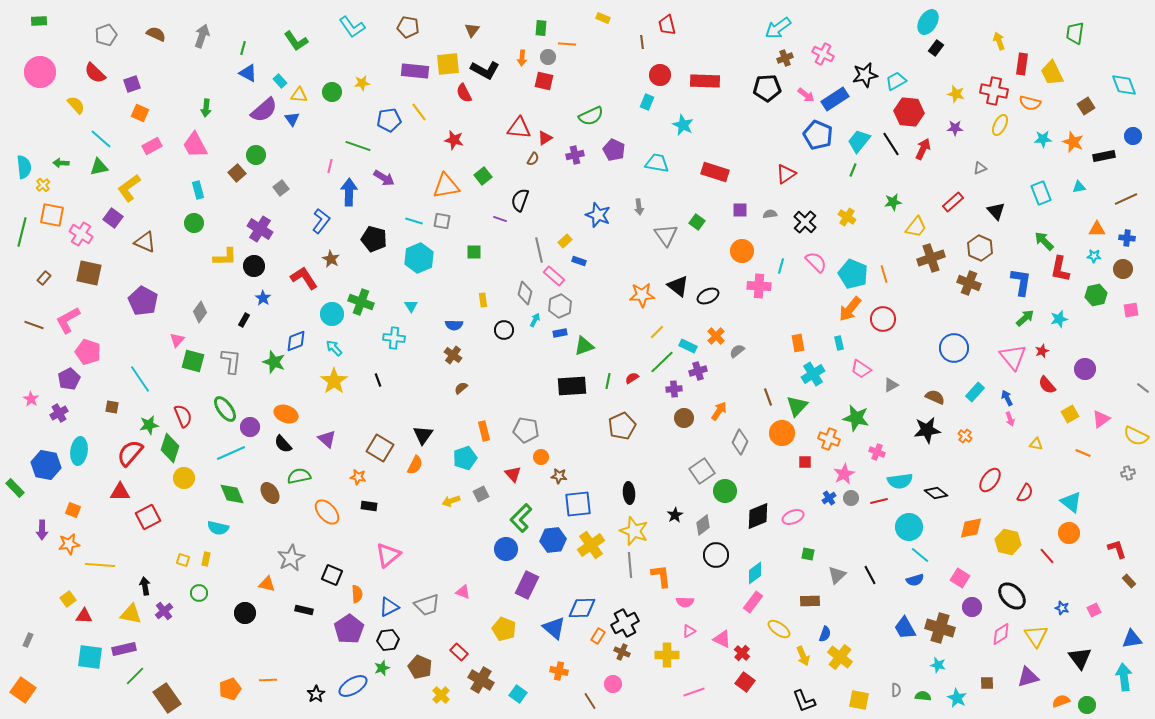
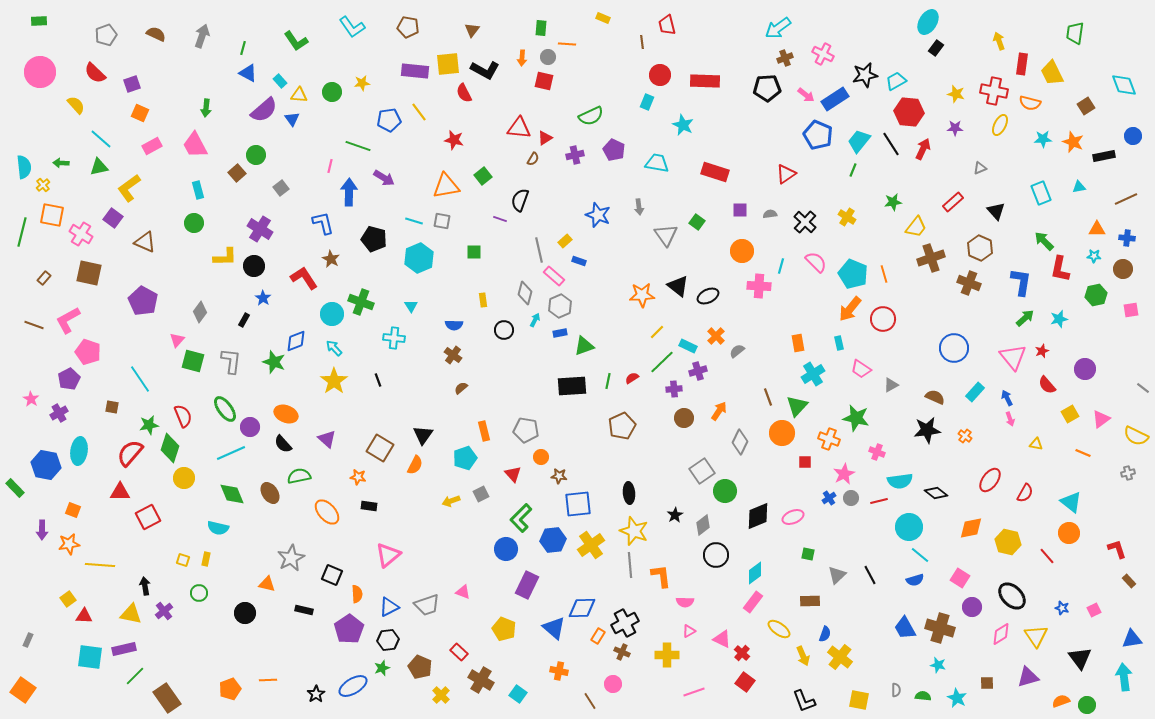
blue L-shape at (321, 221): moved 2 px right, 2 px down; rotated 50 degrees counterclockwise
